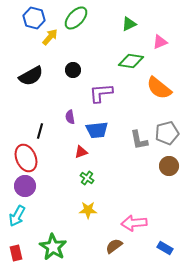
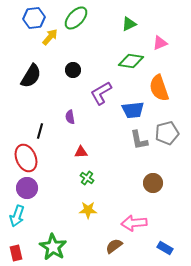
blue hexagon: rotated 20 degrees counterclockwise
pink triangle: moved 1 px down
black semicircle: rotated 30 degrees counterclockwise
orange semicircle: rotated 32 degrees clockwise
purple L-shape: rotated 25 degrees counterclockwise
blue trapezoid: moved 36 px right, 20 px up
red triangle: rotated 16 degrees clockwise
brown circle: moved 16 px left, 17 px down
purple circle: moved 2 px right, 2 px down
cyan arrow: rotated 10 degrees counterclockwise
